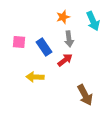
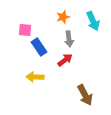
pink square: moved 6 px right, 12 px up
blue rectangle: moved 5 px left
